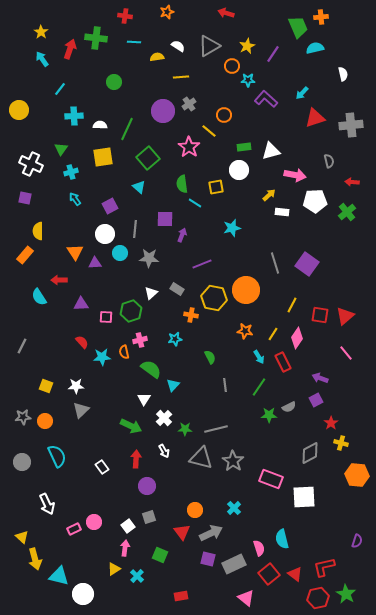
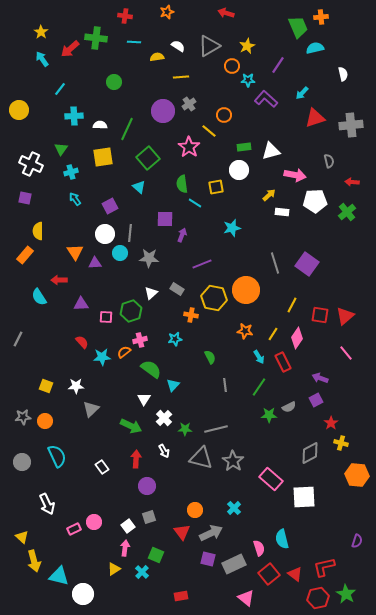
red arrow at (70, 49): rotated 150 degrees counterclockwise
purple line at (273, 54): moved 5 px right, 11 px down
gray line at (135, 229): moved 5 px left, 4 px down
gray line at (22, 346): moved 4 px left, 7 px up
orange semicircle at (124, 352): rotated 64 degrees clockwise
gray triangle at (81, 410): moved 10 px right, 1 px up
pink rectangle at (271, 479): rotated 20 degrees clockwise
green square at (160, 555): moved 4 px left
yellow arrow at (35, 559): moved 1 px left, 2 px down
cyan cross at (137, 576): moved 5 px right, 4 px up
